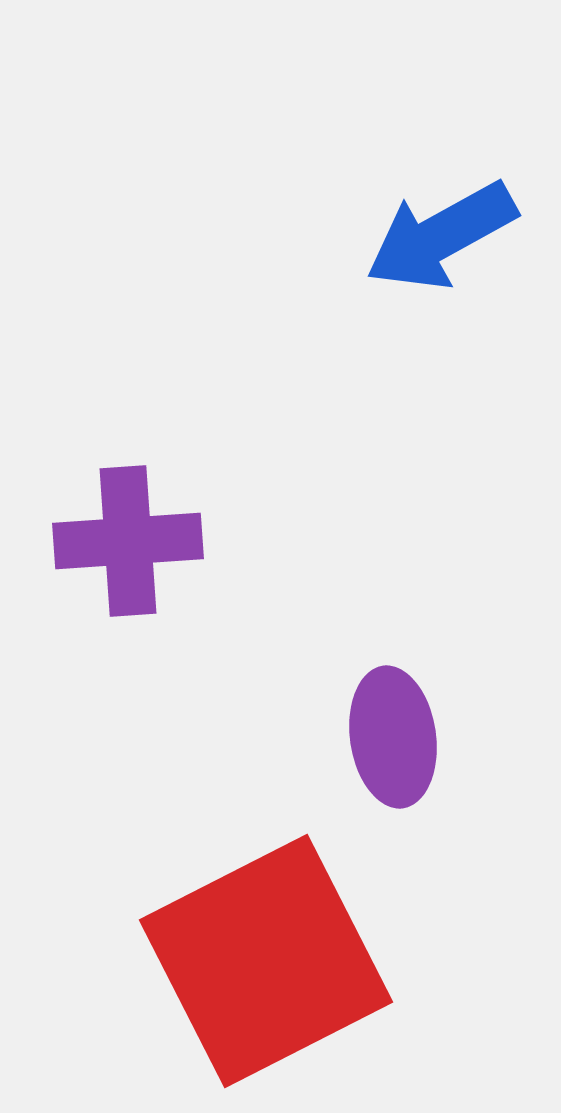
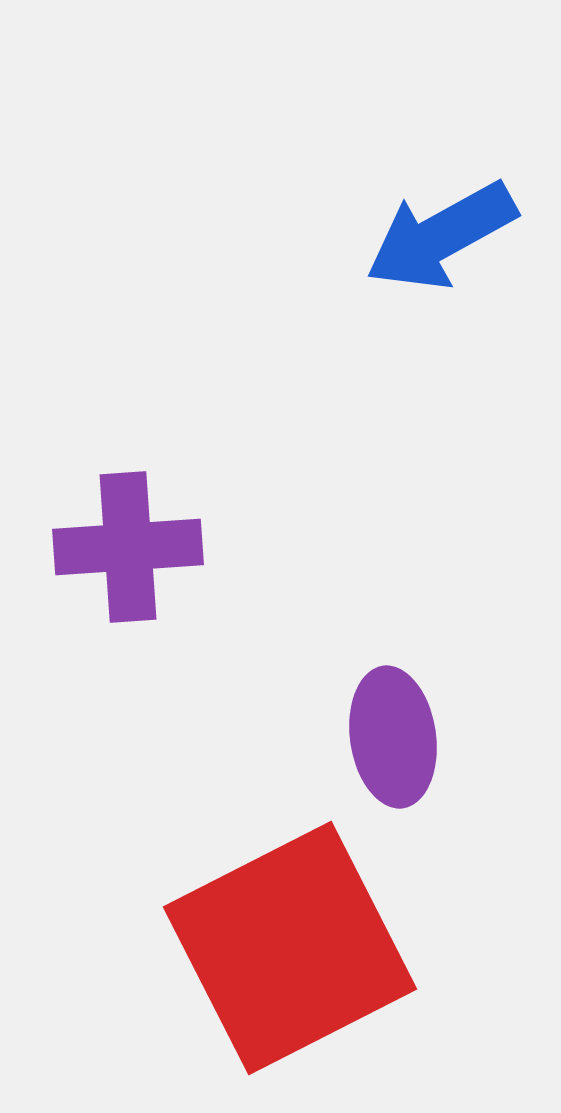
purple cross: moved 6 px down
red square: moved 24 px right, 13 px up
